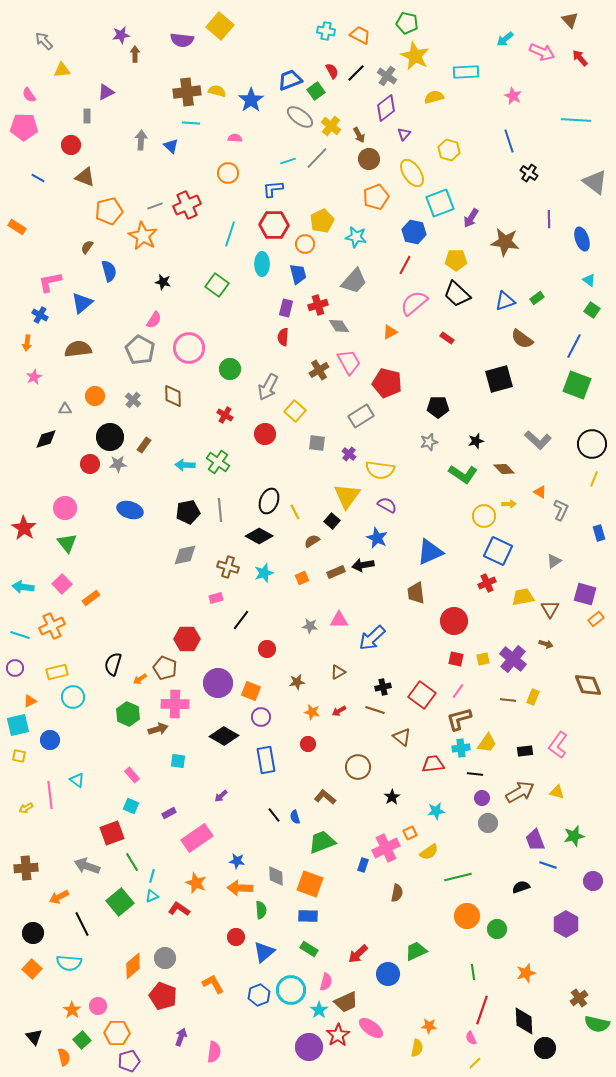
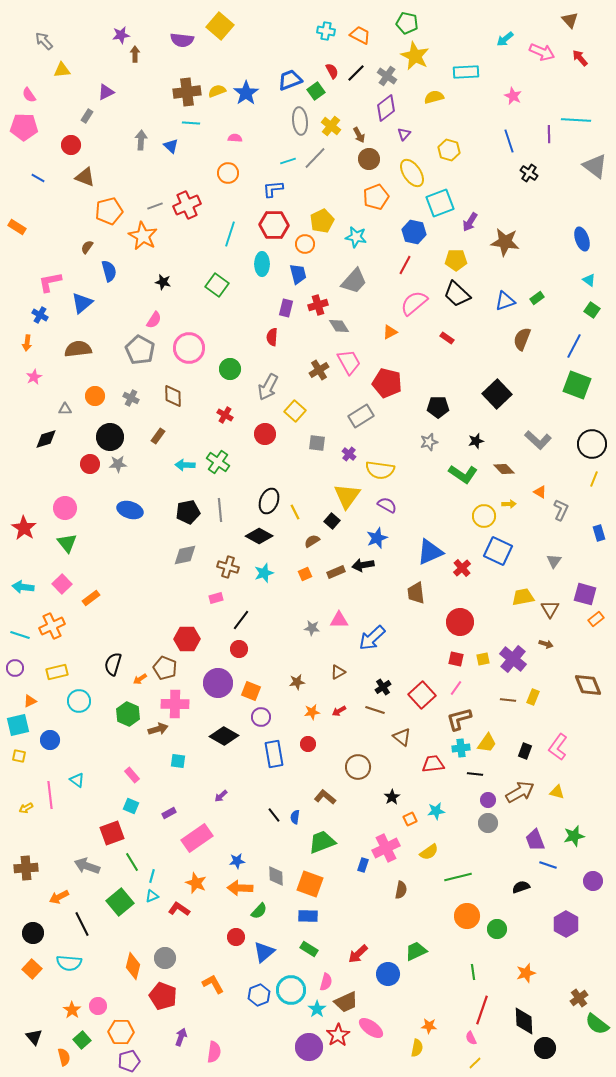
yellow semicircle at (217, 91): rotated 36 degrees counterclockwise
blue star at (251, 100): moved 5 px left, 7 px up
gray rectangle at (87, 116): rotated 32 degrees clockwise
gray ellipse at (300, 117): moved 4 px down; rotated 48 degrees clockwise
gray line at (317, 158): moved 2 px left
gray triangle at (595, 182): moved 16 px up
purple arrow at (471, 218): moved 1 px left, 4 px down
purple line at (549, 219): moved 85 px up
red semicircle at (283, 337): moved 11 px left
brown semicircle at (522, 339): rotated 75 degrees clockwise
black square at (499, 379): moved 2 px left, 15 px down; rotated 28 degrees counterclockwise
gray cross at (133, 400): moved 2 px left, 2 px up; rotated 14 degrees counterclockwise
brown rectangle at (144, 445): moved 14 px right, 9 px up
blue star at (377, 538): rotated 25 degrees clockwise
gray triangle at (554, 561): rotated 21 degrees counterclockwise
orange square at (302, 578): moved 3 px right, 4 px up
red cross at (487, 583): moved 25 px left, 15 px up; rotated 18 degrees counterclockwise
red circle at (454, 621): moved 6 px right, 1 px down
gray star at (310, 626): moved 2 px right, 2 px down
red circle at (267, 649): moved 28 px left
black cross at (383, 687): rotated 21 degrees counterclockwise
pink line at (458, 691): moved 2 px left, 3 px up
red square at (422, 695): rotated 12 degrees clockwise
cyan circle at (73, 697): moved 6 px right, 4 px down
orange star at (312, 712): rotated 21 degrees counterclockwise
pink L-shape at (558, 745): moved 2 px down
black rectangle at (525, 751): rotated 63 degrees counterclockwise
blue rectangle at (266, 760): moved 8 px right, 6 px up
purple circle at (482, 798): moved 6 px right, 2 px down
blue semicircle at (295, 817): rotated 24 degrees clockwise
orange square at (410, 833): moved 14 px up
blue star at (237, 861): rotated 14 degrees counterclockwise
brown semicircle at (397, 893): moved 4 px right, 3 px up
green semicircle at (261, 910): moved 2 px left, 1 px down; rotated 48 degrees clockwise
orange diamond at (133, 966): rotated 36 degrees counterclockwise
cyan star at (319, 1010): moved 2 px left, 1 px up
green semicircle at (597, 1024): rotated 25 degrees clockwise
orange hexagon at (117, 1033): moved 4 px right, 1 px up
